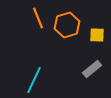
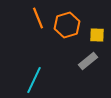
gray rectangle: moved 4 px left, 8 px up
